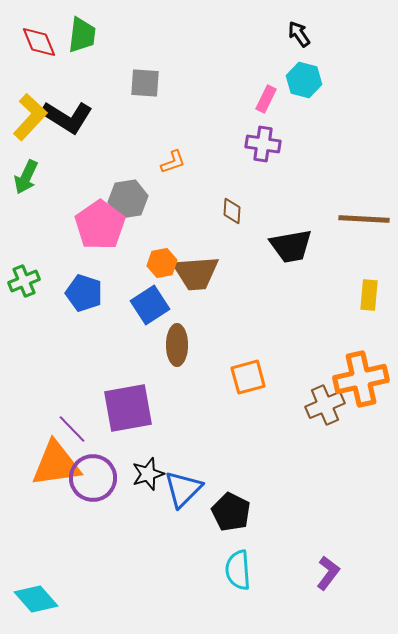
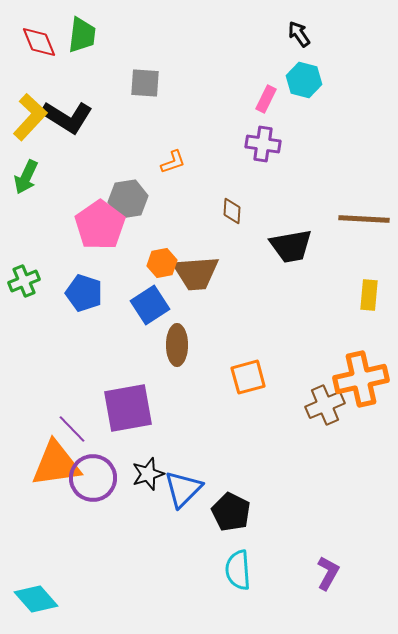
purple L-shape: rotated 8 degrees counterclockwise
